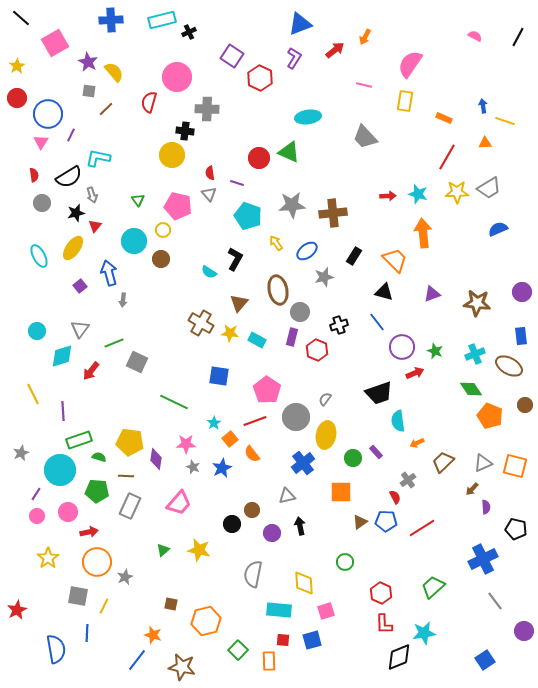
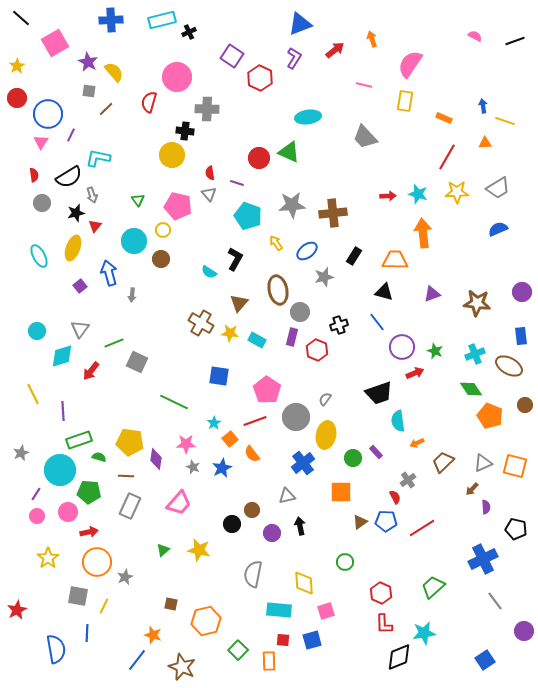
orange arrow at (365, 37): moved 7 px right, 2 px down; rotated 133 degrees clockwise
black line at (518, 37): moved 3 px left, 4 px down; rotated 42 degrees clockwise
gray trapezoid at (489, 188): moved 9 px right
yellow ellipse at (73, 248): rotated 15 degrees counterclockwise
orange trapezoid at (395, 260): rotated 44 degrees counterclockwise
gray arrow at (123, 300): moved 9 px right, 5 px up
green pentagon at (97, 491): moved 8 px left, 1 px down
brown star at (182, 667): rotated 12 degrees clockwise
